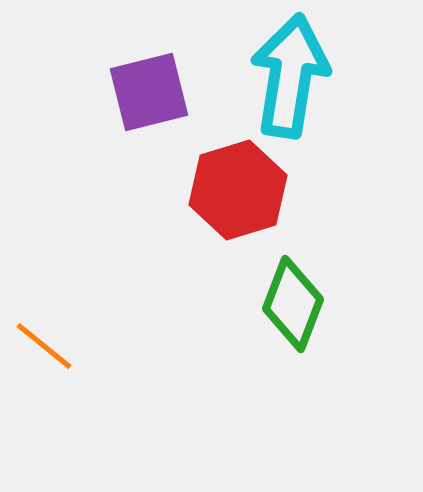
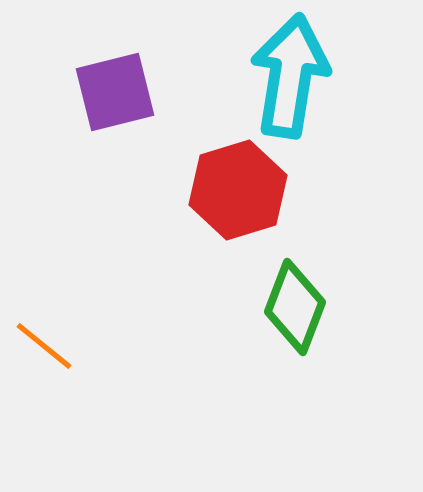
purple square: moved 34 px left
green diamond: moved 2 px right, 3 px down
